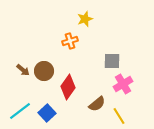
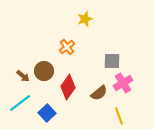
orange cross: moved 3 px left, 6 px down; rotated 21 degrees counterclockwise
brown arrow: moved 6 px down
pink cross: moved 1 px up
brown semicircle: moved 2 px right, 11 px up
cyan line: moved 8 px up
yellow line: rotated 12 degrees clockwise
